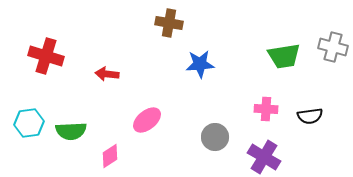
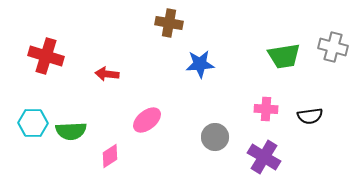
cyan hexagon: moved 4 px right; rotated 8 degrees clockwise
